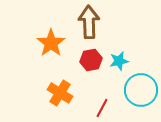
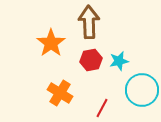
cyan circle: moved 1 px right
